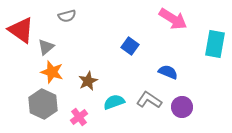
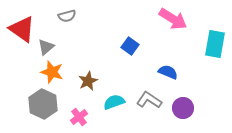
red triangle: moved 1 px right, 1 px up
purple circle: moved 1 px right, 1 px down
